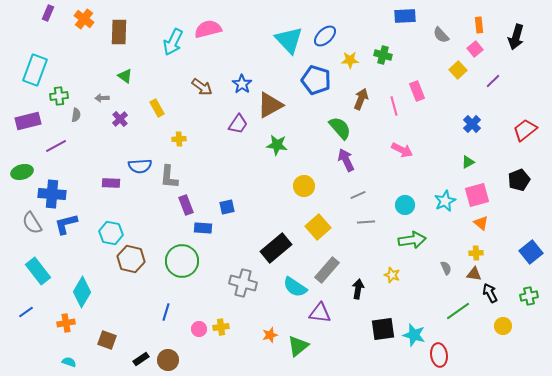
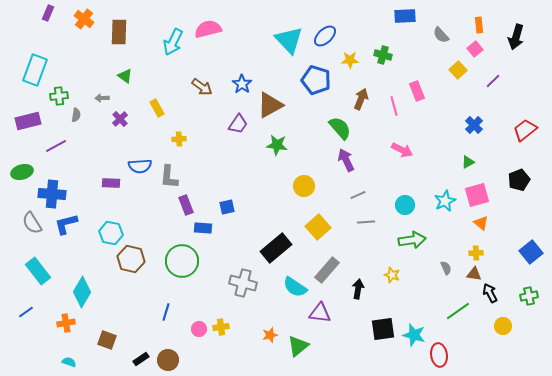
blue cross at (472, 124): moved 2 px right, 1 px down
